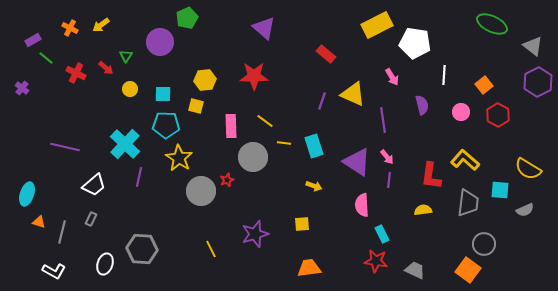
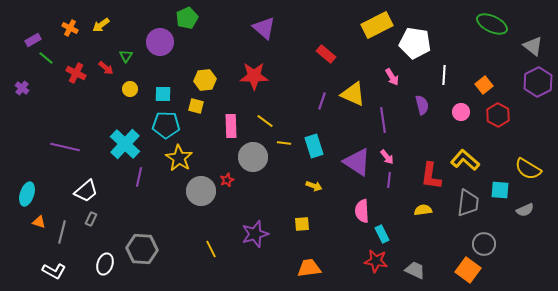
white trapezoid at (94, 185): moved 8 px left, 6 px down
pink semicircle at (362, 205): moved 6 px down
